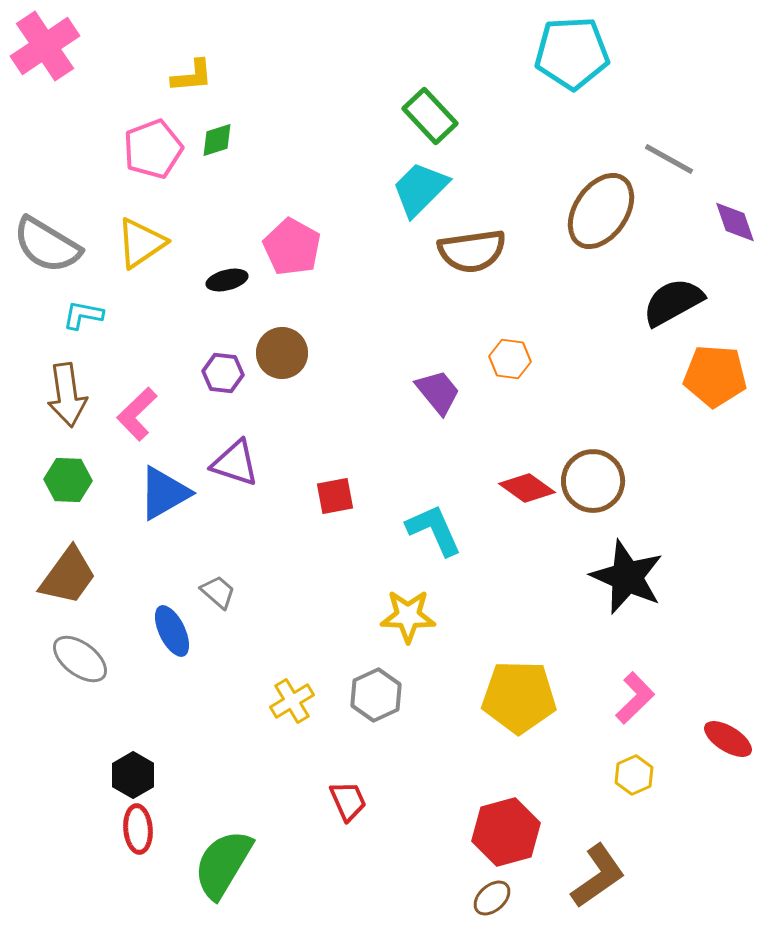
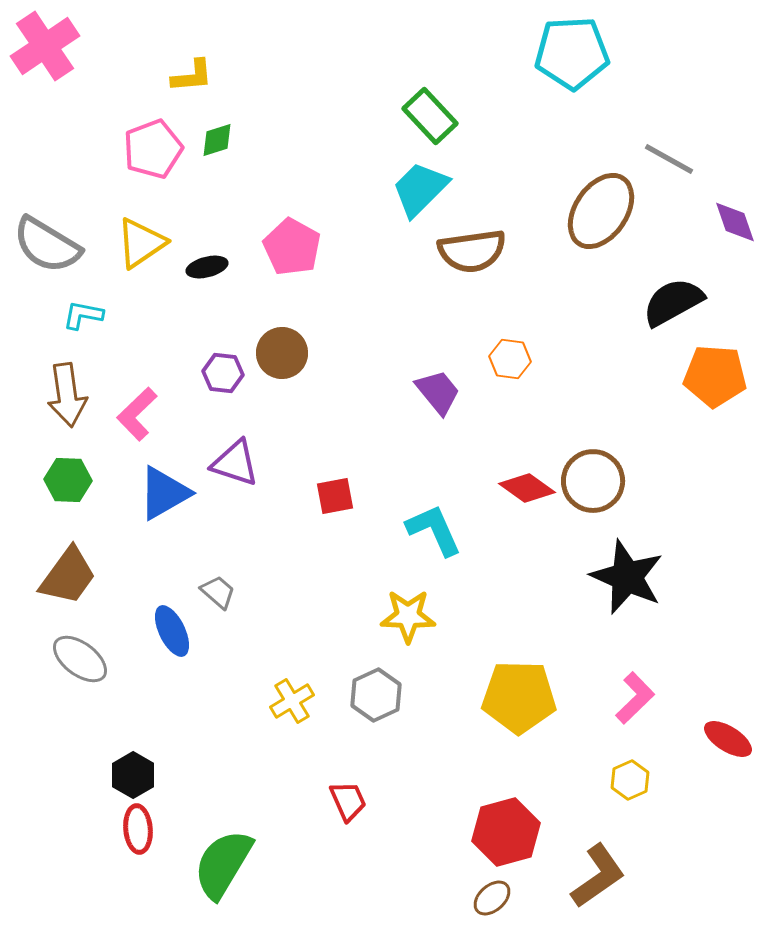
black ellipse at (227, 280): moved 20 px left, 13 px up
yellow hexagon at (634, 775): moved 4 px left, 5 px down
